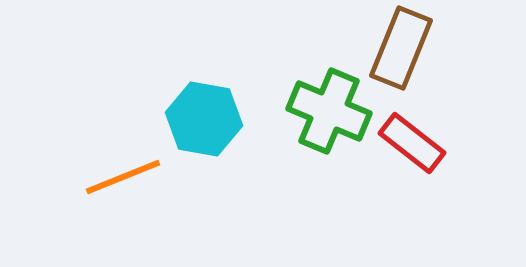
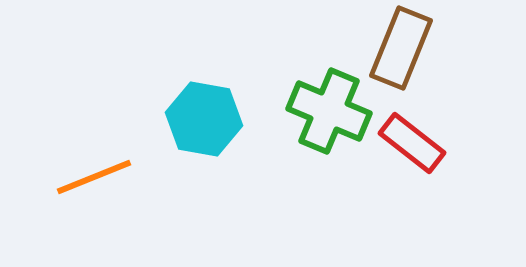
orange line: moved 29 px left
